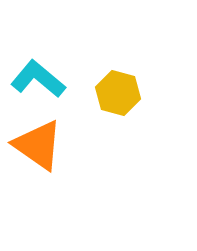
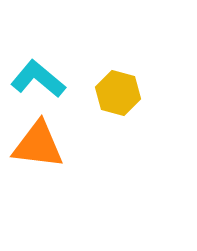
orange triangle: rotated 28 degrees counterclockwise
